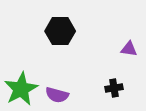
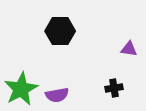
purple semicircle: rotated 25 degrees counterclockwise
